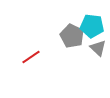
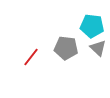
gray pentagon: moved 6 px left, 12 px down; rotated 20 degrees counterclockwise
red line: rotated 18 degrees counterclockwise
